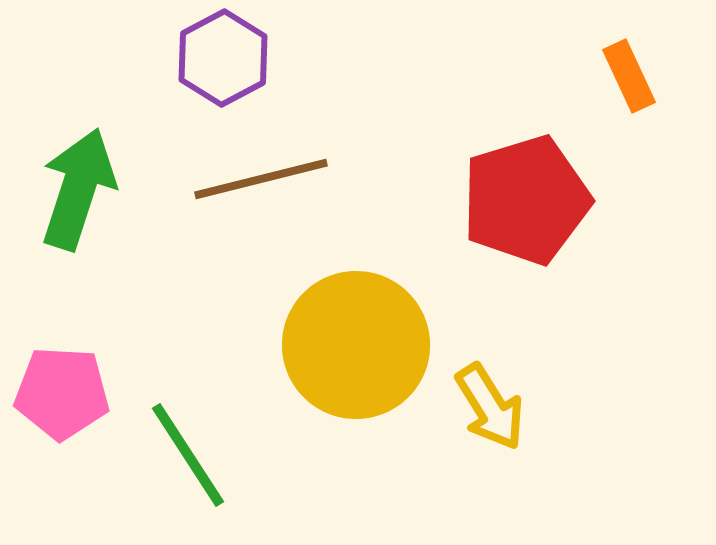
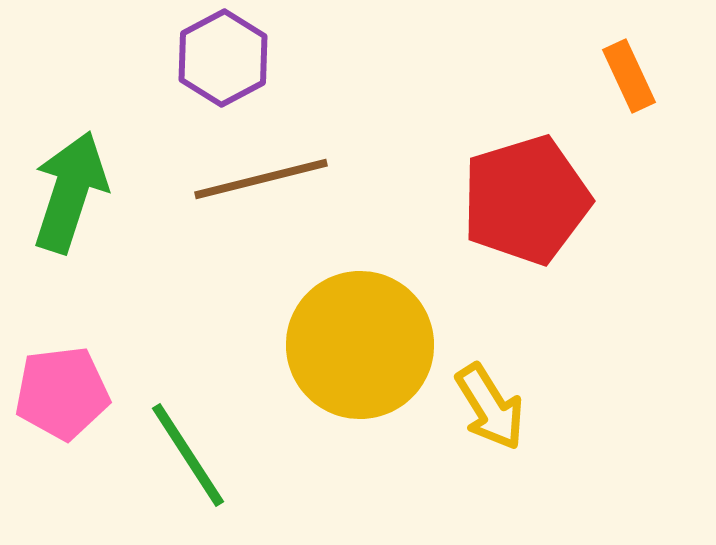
green arrow: moved 8 px left, 3 px down
yellow circle: moved 4 px right
pink pentagon: rotated 10 degrees counterclockwise
